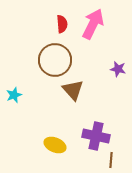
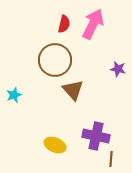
red semicircle: moved 2 px right; rotated 18 degrees clockwise
brown line: moved 1 px up
